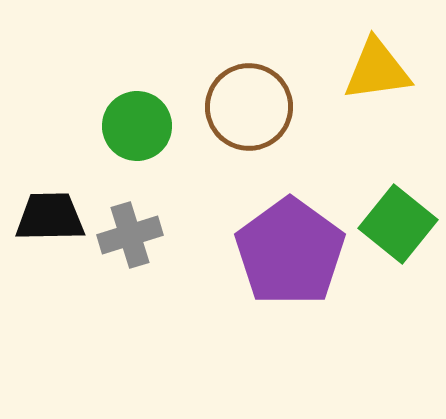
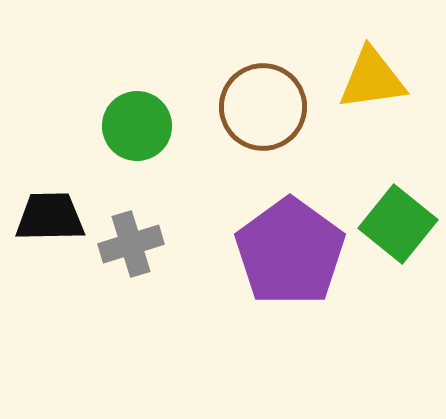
yellow triangle: moved 5 px left, 9 px down
brown circle: moved 14 px right
gray cross: moved 1 px right, 9 px down
